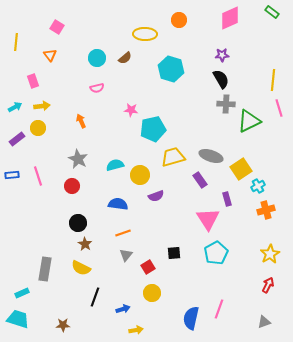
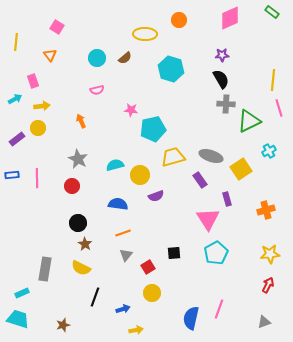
pink semicircle at (97, 88): moved 2 px down
cyan arrow at (15, 107): moved 8 px up
pink line at (38, 176): moved 1 px left, 2 px down; rotated 18 degrees clockwise
cyan cross at (258, 186): moved 11 px right, 35 px up
yellow star at (270, 254): rotated 24 degrees clockwise
brown star at (63, 325): rotated 16 degrees counterclockwise
